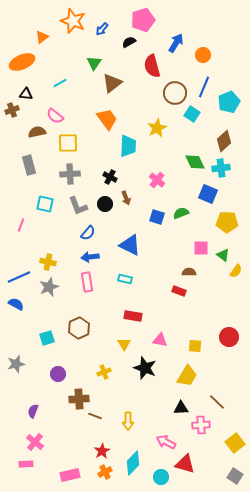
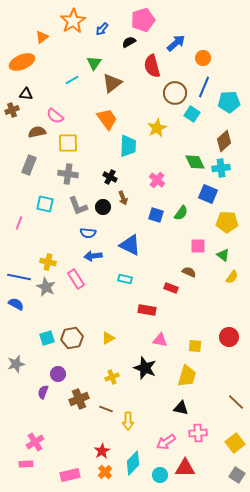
orange star at (73, 21): rotated 20 degrees clockwise
blue arrow at (176, 43): rotated 18 degrees clockwise
orange circle at (203, 55): moved 3 px down
cyan line at (60, 83): moved 12 px right, 3 px up
cyan pentagon at (229, 102): rotated 20 degrees clockwise
gray rectangle at (29, 165): rotated 36 degrees clockwise
gray cross at (70, 174): moved 2 px left; rotated 12 degrees clockwise
brown arrow at (126, 198): moved 3 px left
black circle at (105, 204): moved 2 px left, 3 px down
green semicircle at (181, 213): rotated 147 degrees clockwise
blue square at (157, 217): moved 1 px left, 2 px up
pink line at (21, 225): moved 2 px left, 2 px up
blue semicircle at (88, 233): rotated 56 degrees clockwise
pink square at (201, 248): moved 3 px left, 2 px up
blue arrow at (90, 257): moved 3 px right, 1 px up
yellow semicircle at (236, 271): moved 4 px left, 6 px down
brown semicircle at (189, 272): rotated 24 degrees clockwise
blue line at (19, 277): rotated 35 degrees clockwise
pink rectangle at (87, 282): moved 11 px left, 3 px up; rotated 24 degrees counterclockwise
gray star at (49, 287): moved 3 px left; rotated 24 degrees counterclockwise
red rectangle at (179, 291): moved 8 px left, 3 px up
red rectangle at (133, 316): moved 14 px right, 6 px up
brown hexagon at (79, 328): moved 7 px left, 10 px down; rotated 15 degrees clockwise
yellow triangle at (124, 344): moved 16 px left, 6 px up; rotated 32 degrees clockwise
yellow cross at (104, 372): moved 8 px right, 5 px down
yellow trapezoid at (187, 376): rotated 15 degrees counterclockwise
brown cross at (79, 399): rotated 18 degrees counterclockwise
brown line at (217, 402): moved 19 px right
black triangle at (181, 408): rotated 14 degrees clockwise
purple semicircle at (33, 411): moved 10 px right, 19 px up
brown line at (95, 416): moved 11 px right, 7 px up
pink cross at (201, 425): moved 3 px left, 8 px down
pink cross at (35, 442): rotated 18 degrees clockwise
pink arrow at (166, 442): rotated 60 degrees counterclockwise
red triangle at (185, 464): moved 4 px down; rotated 15 degrees counterclockwise
orange cross at (105, 472): rotated 16 degrees counterclockwise
gray square at (235, 476): moved 2 px right, 1 px up
cyan circle at (161, 477): moved 1 px left, 2 px up
